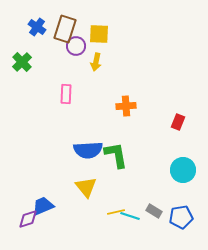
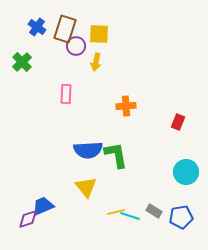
cyan circle: moved 3 px right, 2 px down
